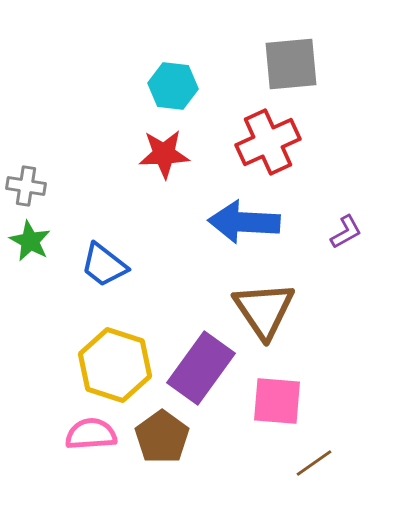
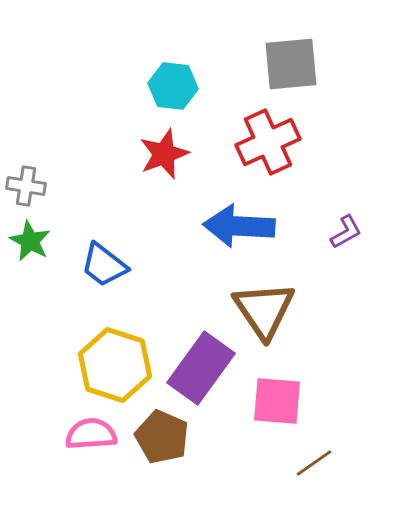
red star: rotated 18 degrees counterclockwise
blue arrow: moved 5 px left, 4 px down
brown pentagon: rotated 12 degrees counterclockwise
